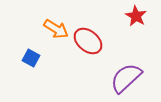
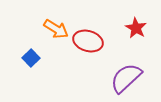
red star: moved 12 px down
red ellipse: rotated 24 degrees counterclockwise
blue square: rotated 18 degrees clockwise
